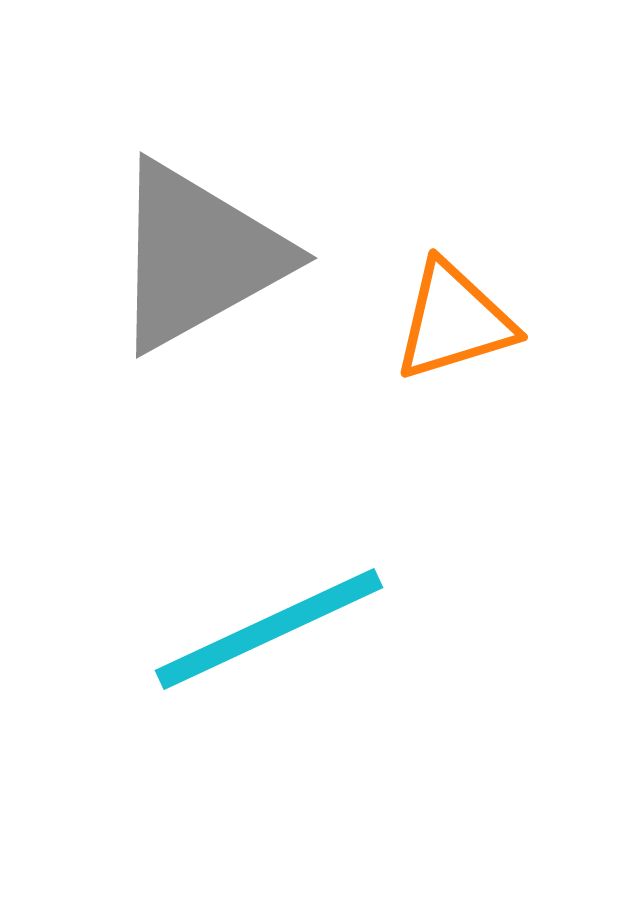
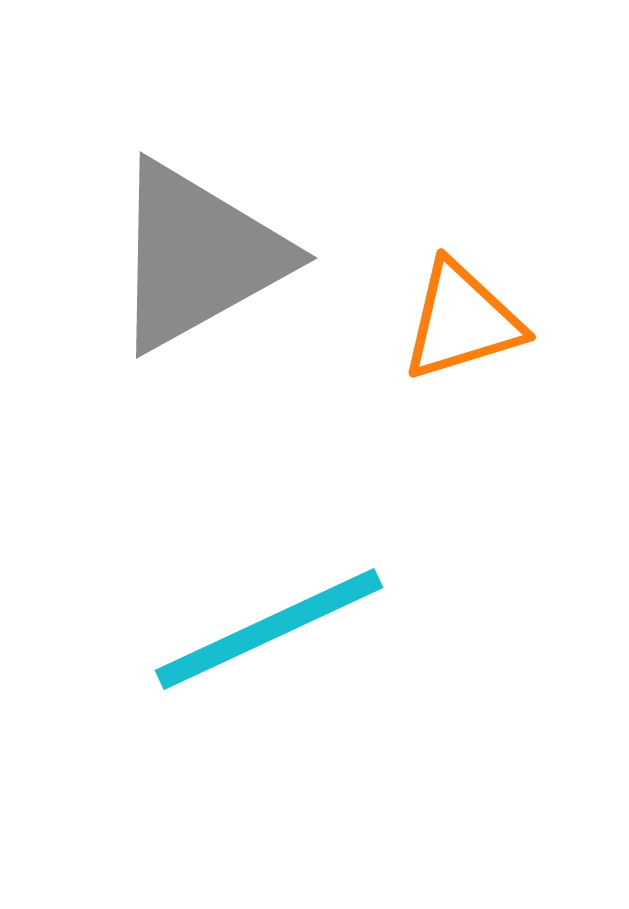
orange triangle: moved 8 px right
